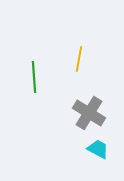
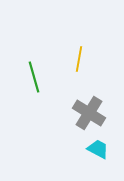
green line: rotated 12 degrees counterclockwise
